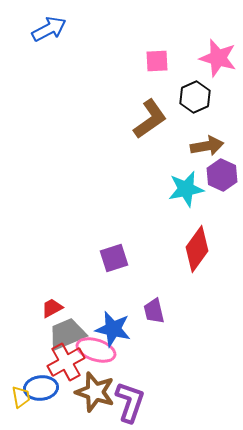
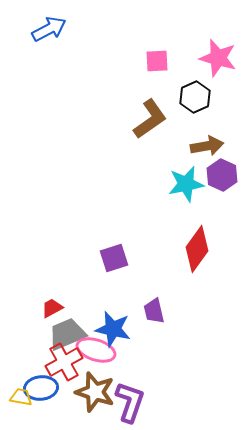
cyan star: moved 5 px up
red cross: moved 2 px left
yellow trapezoid: rotated 70 degrees counterclockwise
